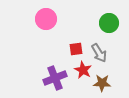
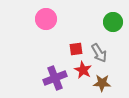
green circle: moved 4 px right, 1 px up
